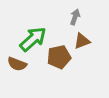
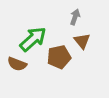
brown triangle: rotated 48 degrees counterclockwise
